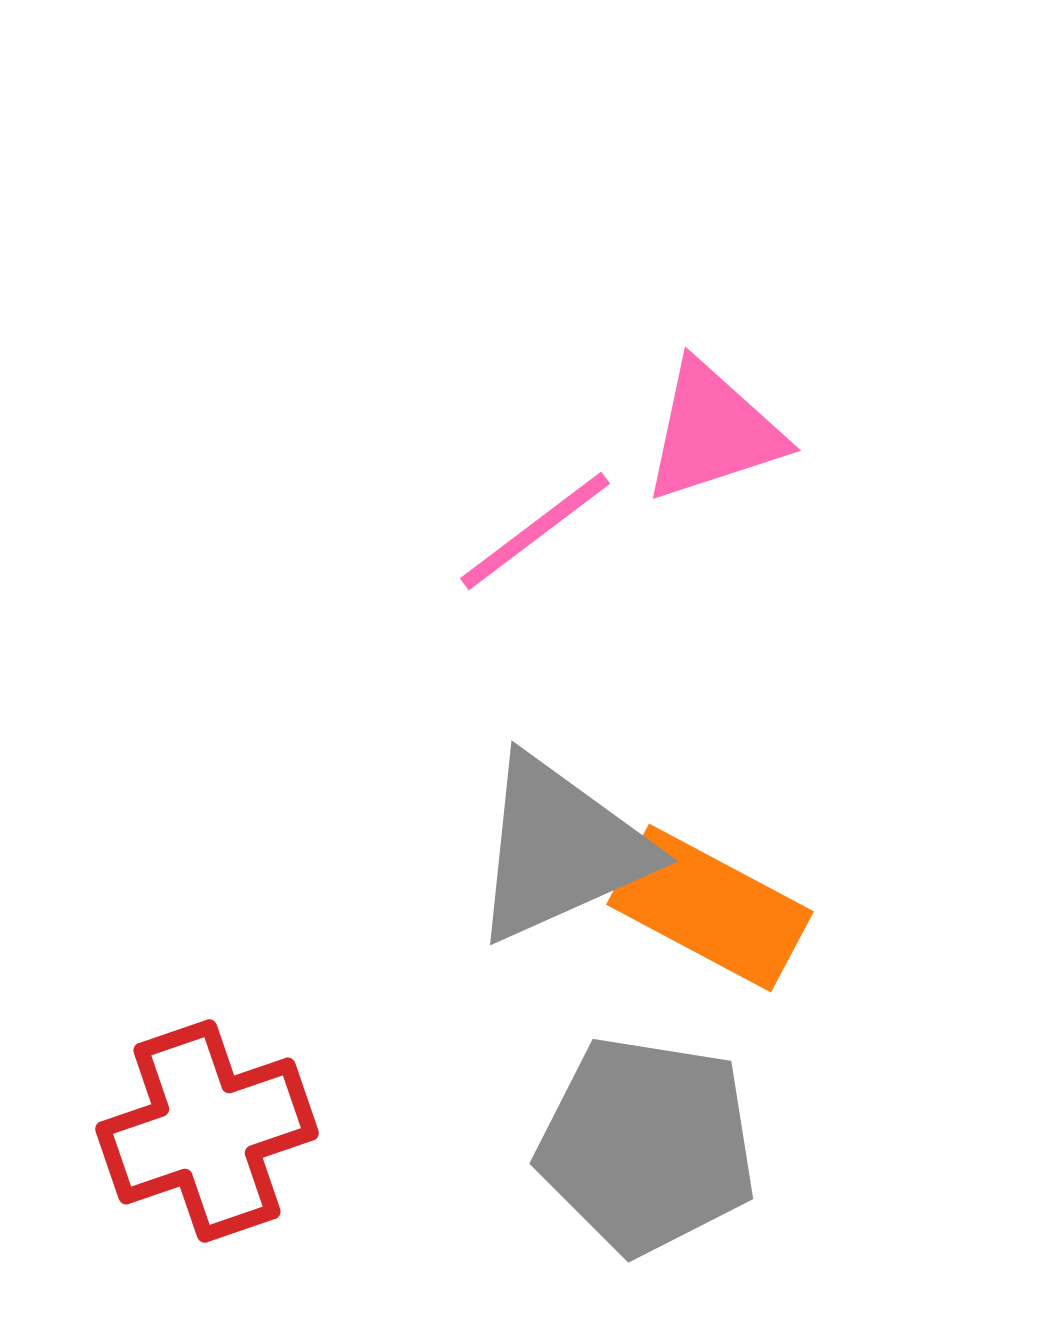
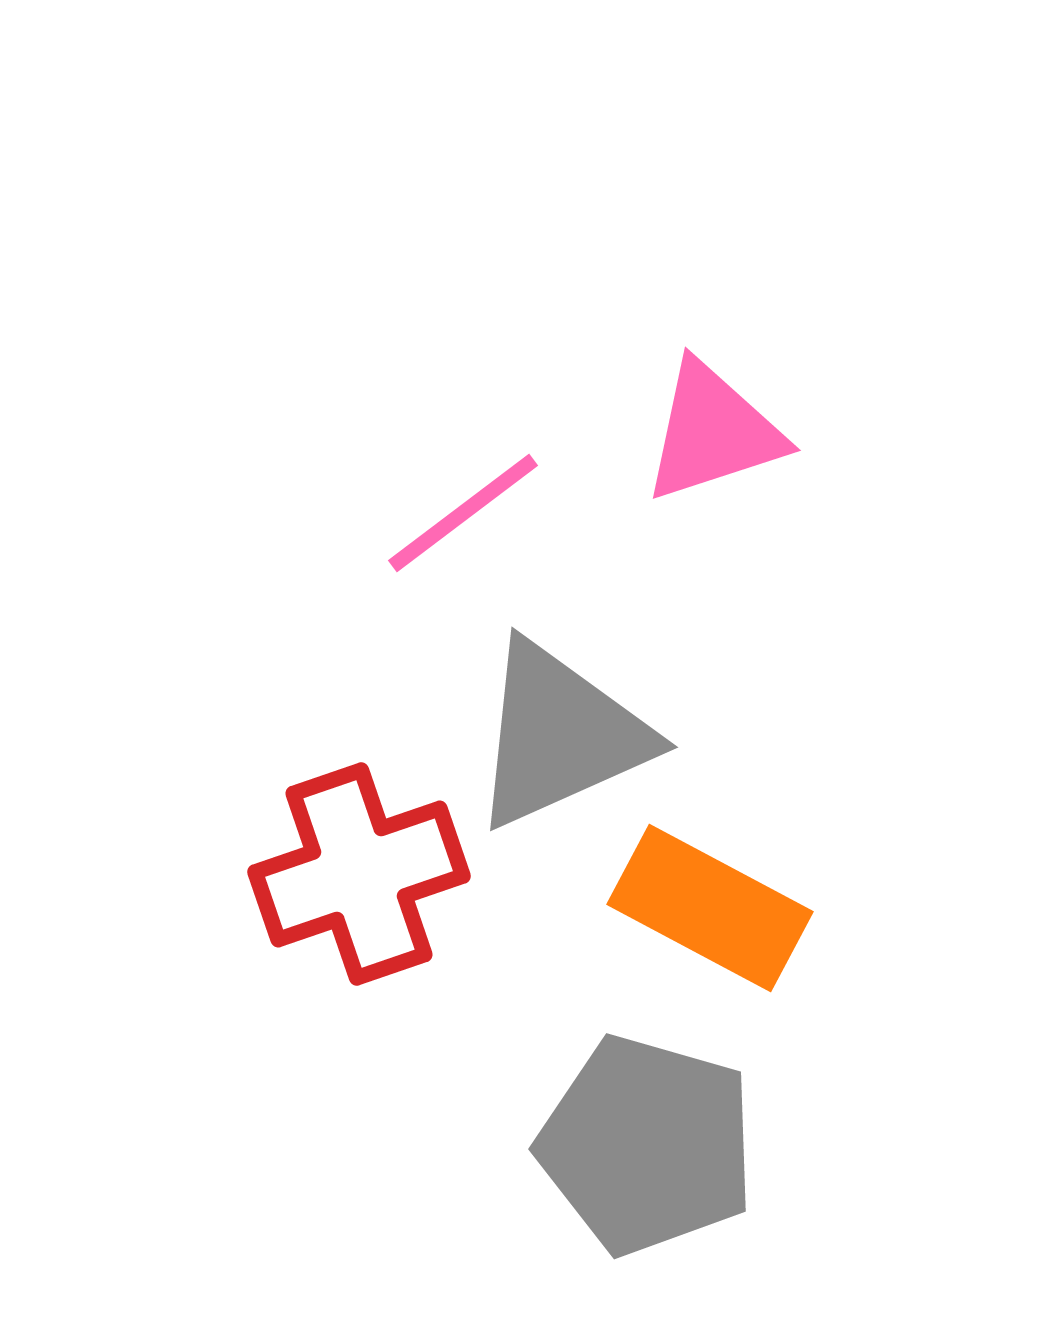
pink line: moved 72 px left, 18 px up
gray triangle: moved 114 px up
red cross: moved 152 px right, 257 px up
gray pentagon: rotated 7 degrees clockwise
